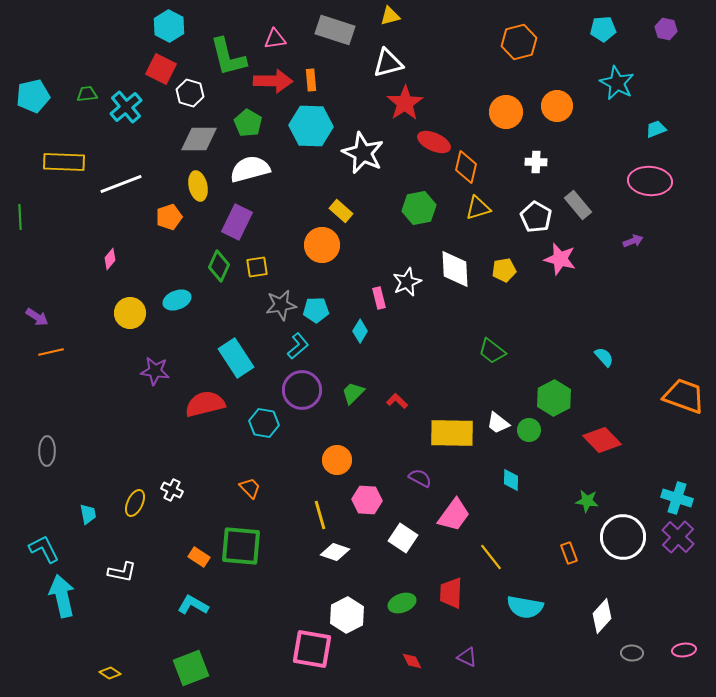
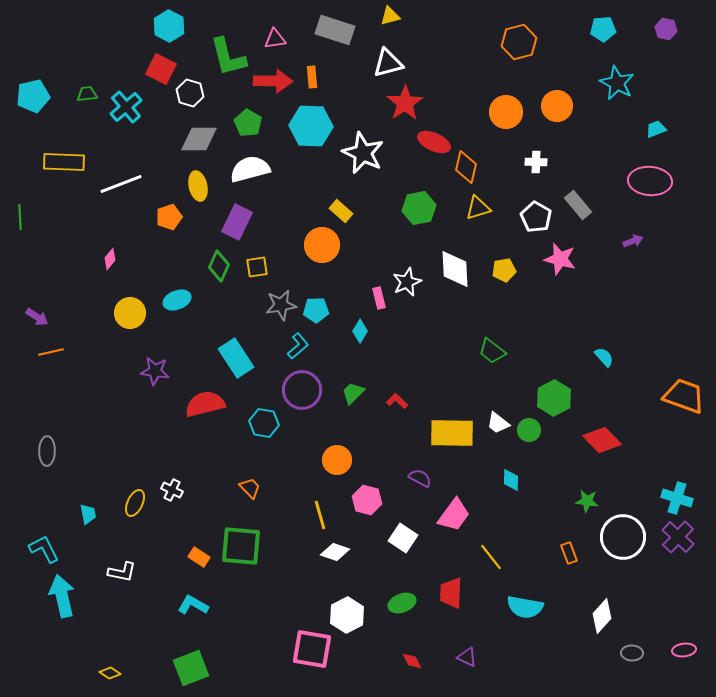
orange rectangle at (311, 80): moved 1 px right, 3 px up
pink hexagon at (367, 500): rotated 12 degrees clockwise
